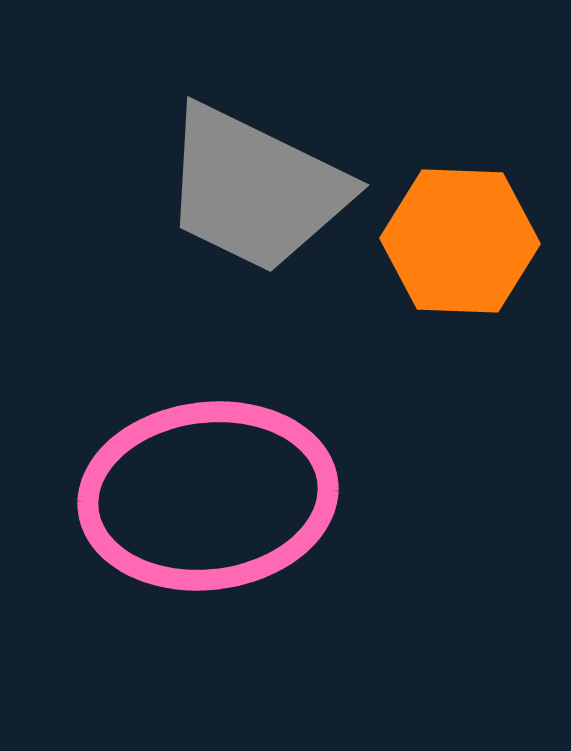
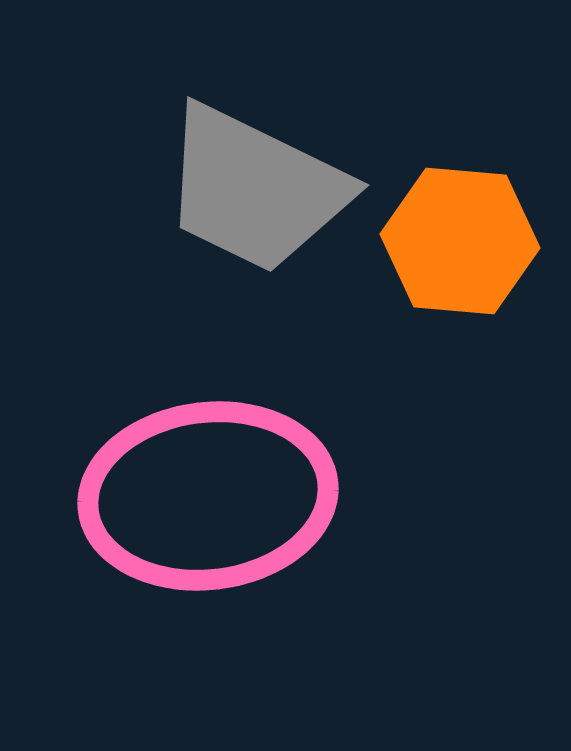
orange hexagon: rotated 3 degrees clockwise
